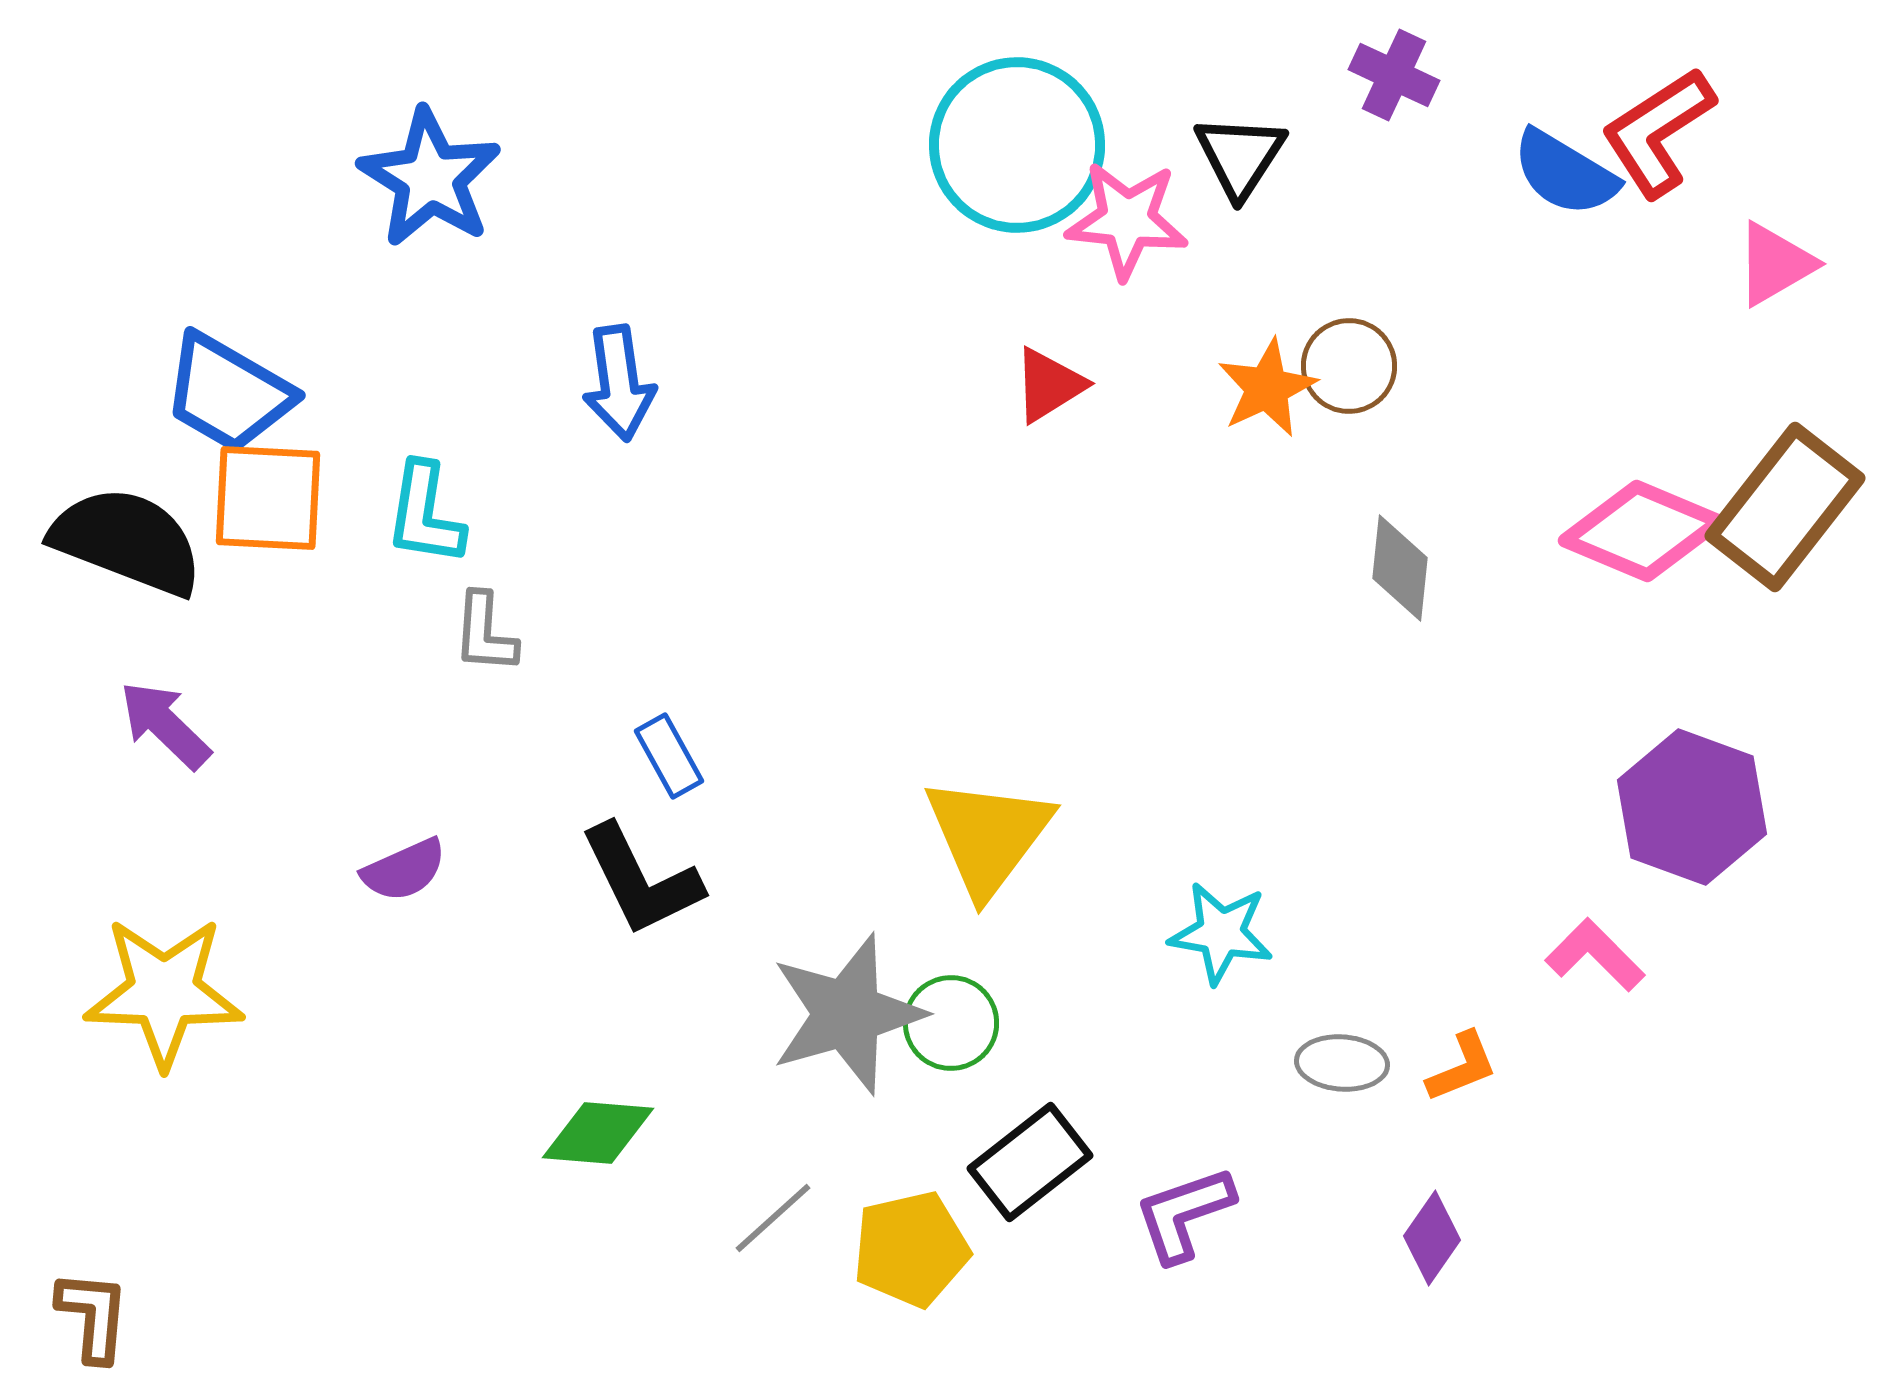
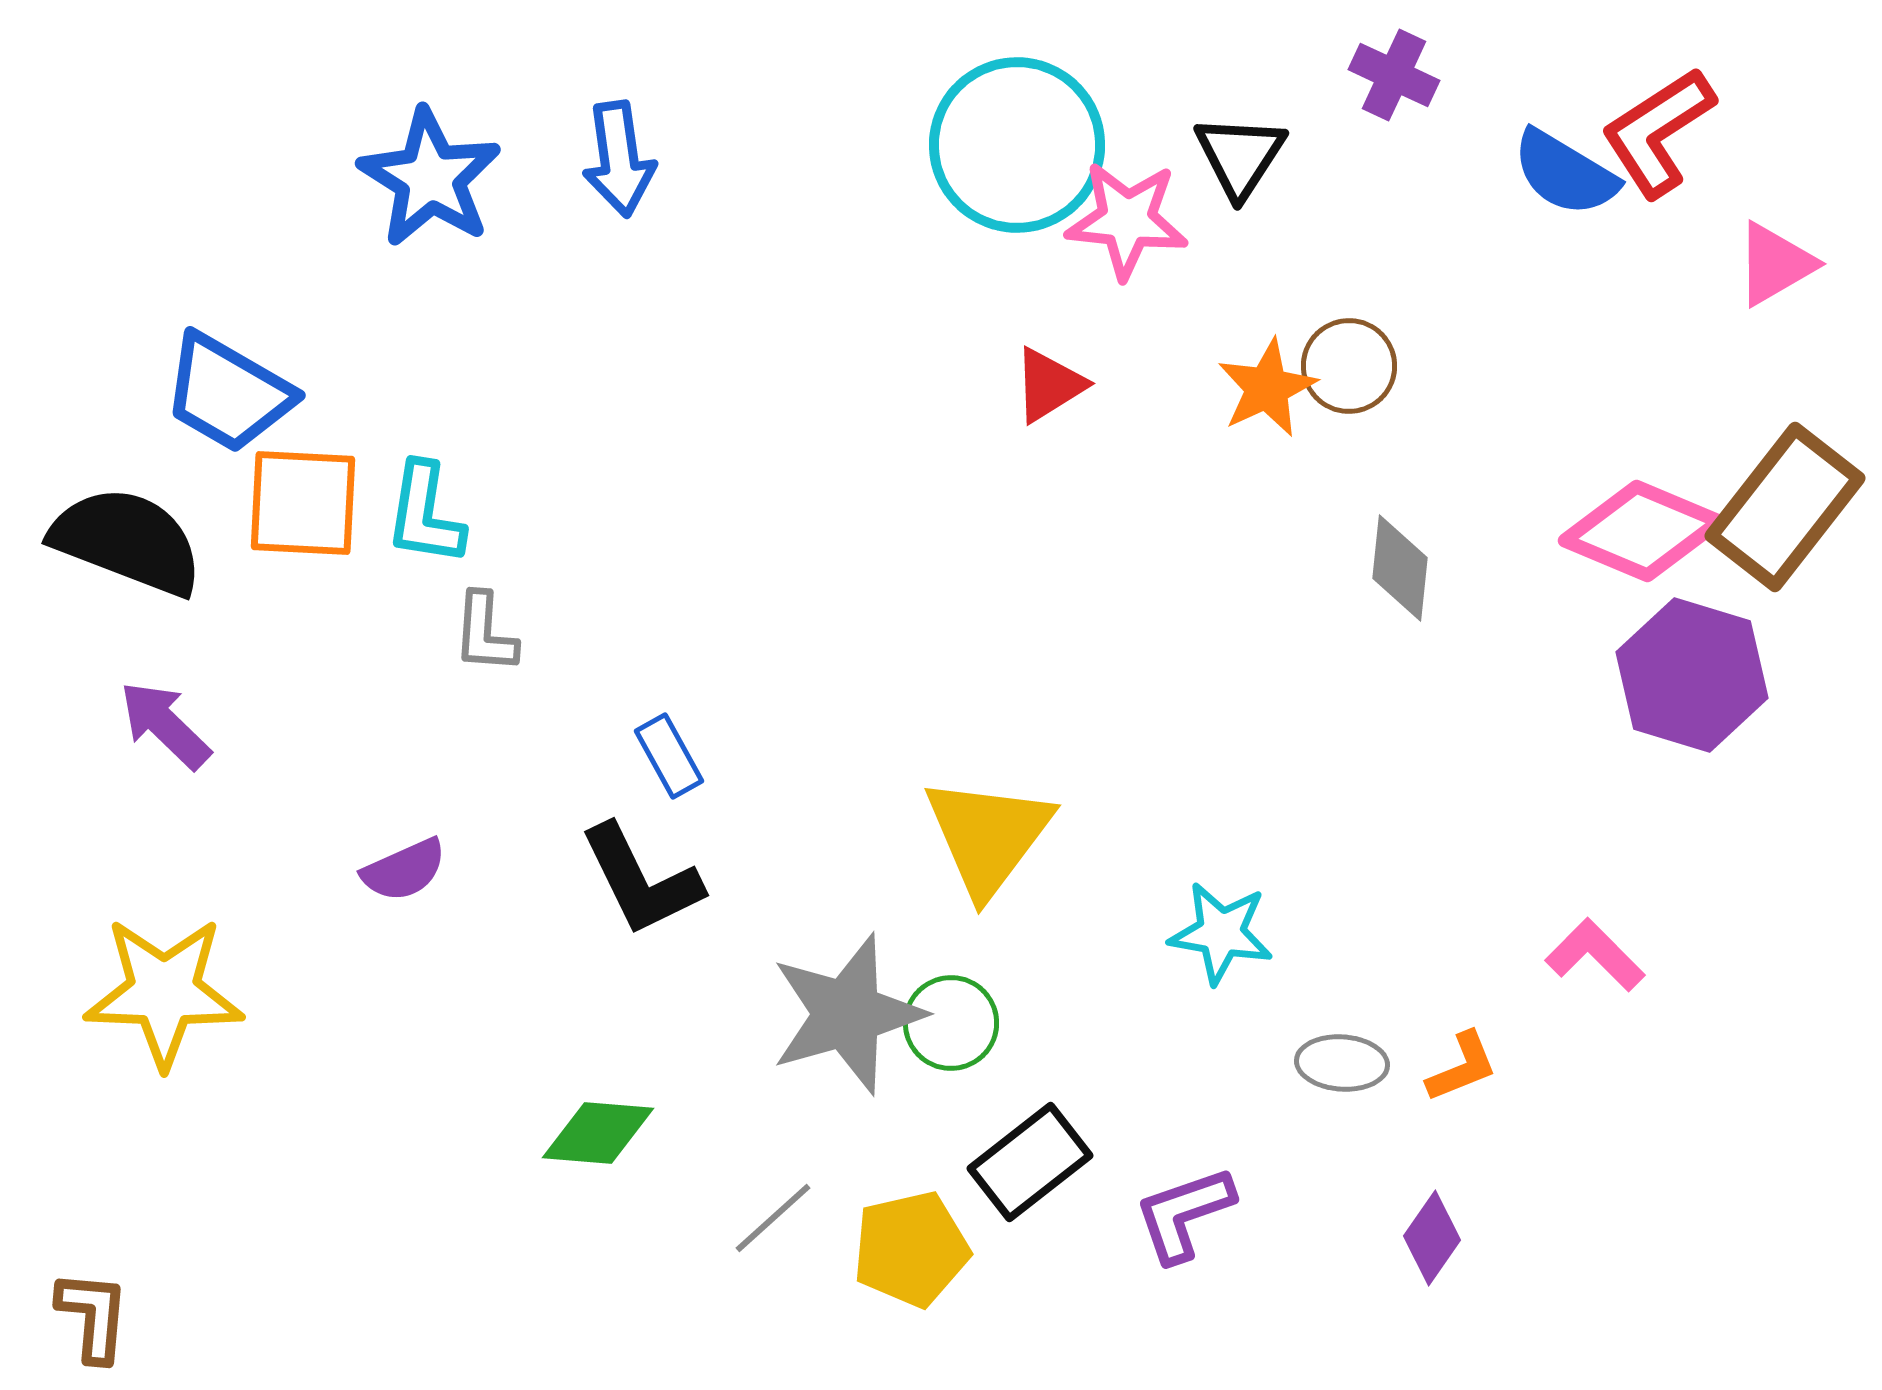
blue arrow: moved 224 px up
orange square: moved 35 px right, 5 px down
purple hexagon: moved 132 px up; rotated 3 degrees counterclockwise
